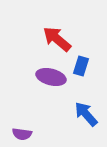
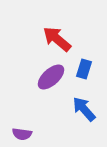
blue rectangle: moved 3 px right, 3 px down
purple ellipse: rotated 56 degrees counterclockwise
blue arrow: moved 2 px left, 5 px up
